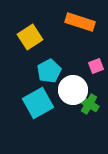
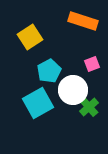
orange rectangle: moved 3 px right, 1 px up
pink square: moved 4 px left, 2 px up
green cross: moved 3 px down; rotated 18 degrees clockwise
